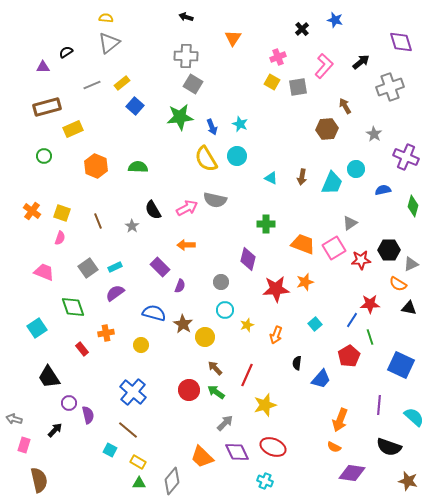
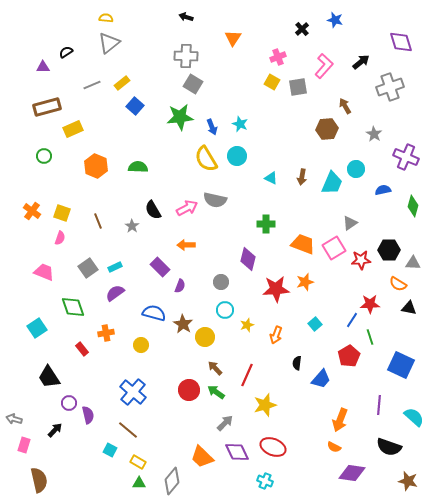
gray triangle at (411, 264): moved 2 px right, 1 px up; rotated 28 degrees clockwise
